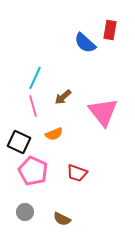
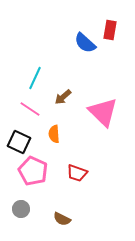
pink line: moved 3 px left, 3 px down; rotated 40 degrees counterclockwise
pink triangle: rotated 8 degrees counterclockwise
orange semicircle: rotated 108 degrees clockwise
gray circle: moved 4 px left, 3 px up
